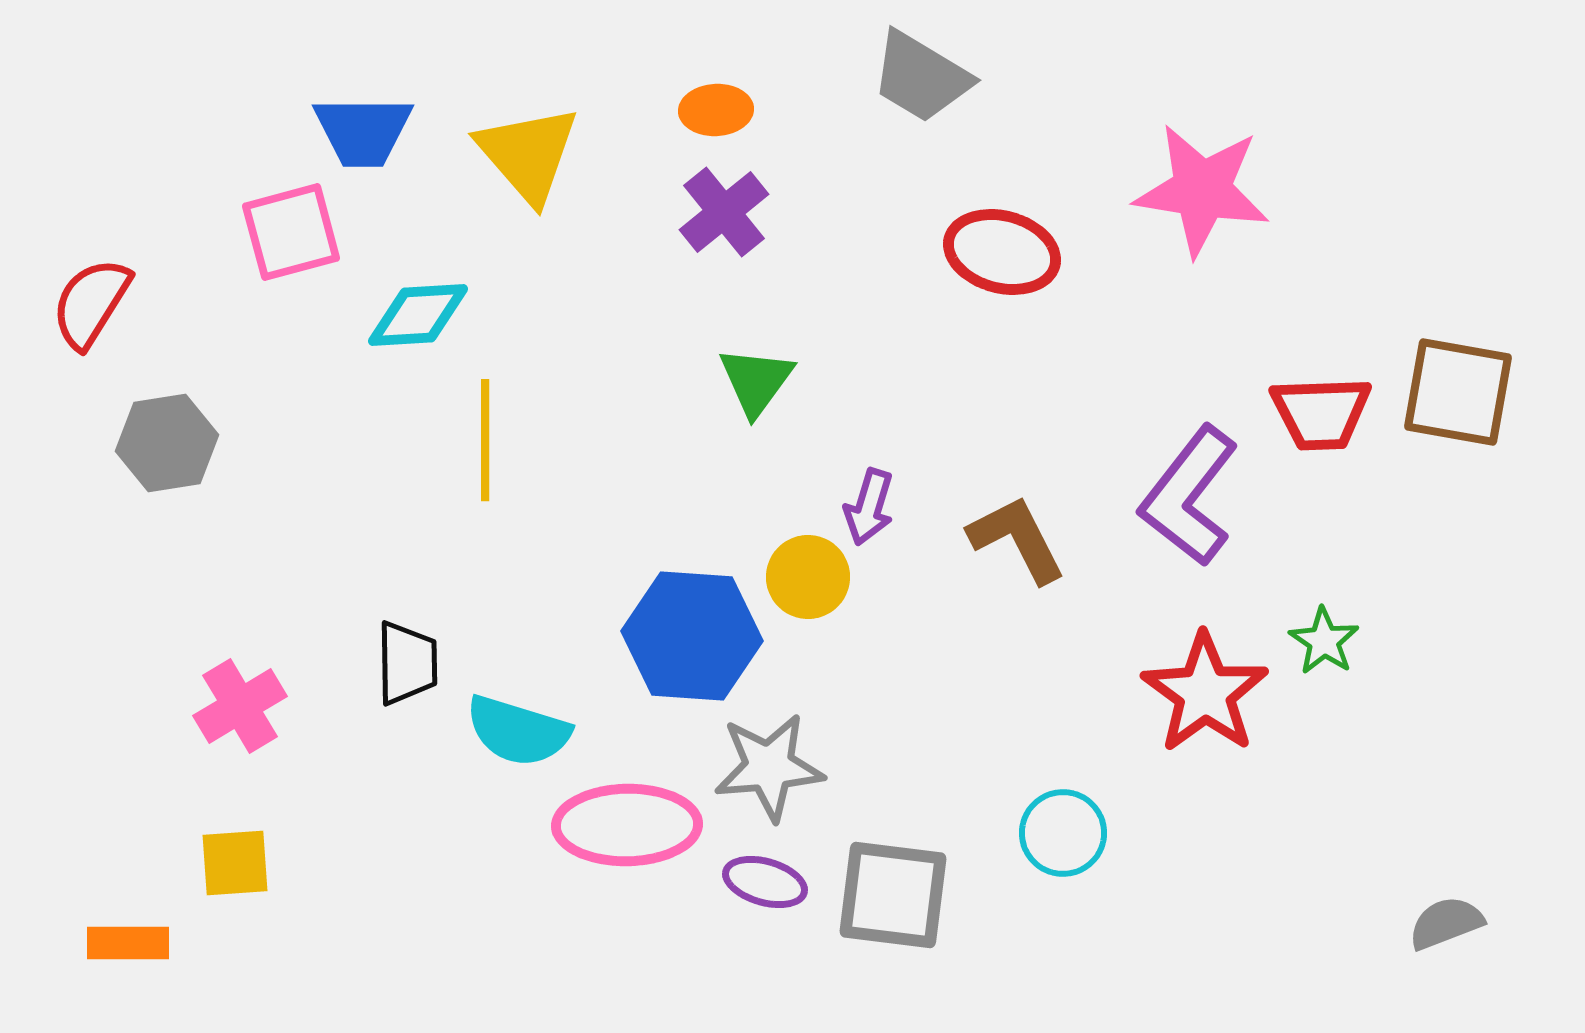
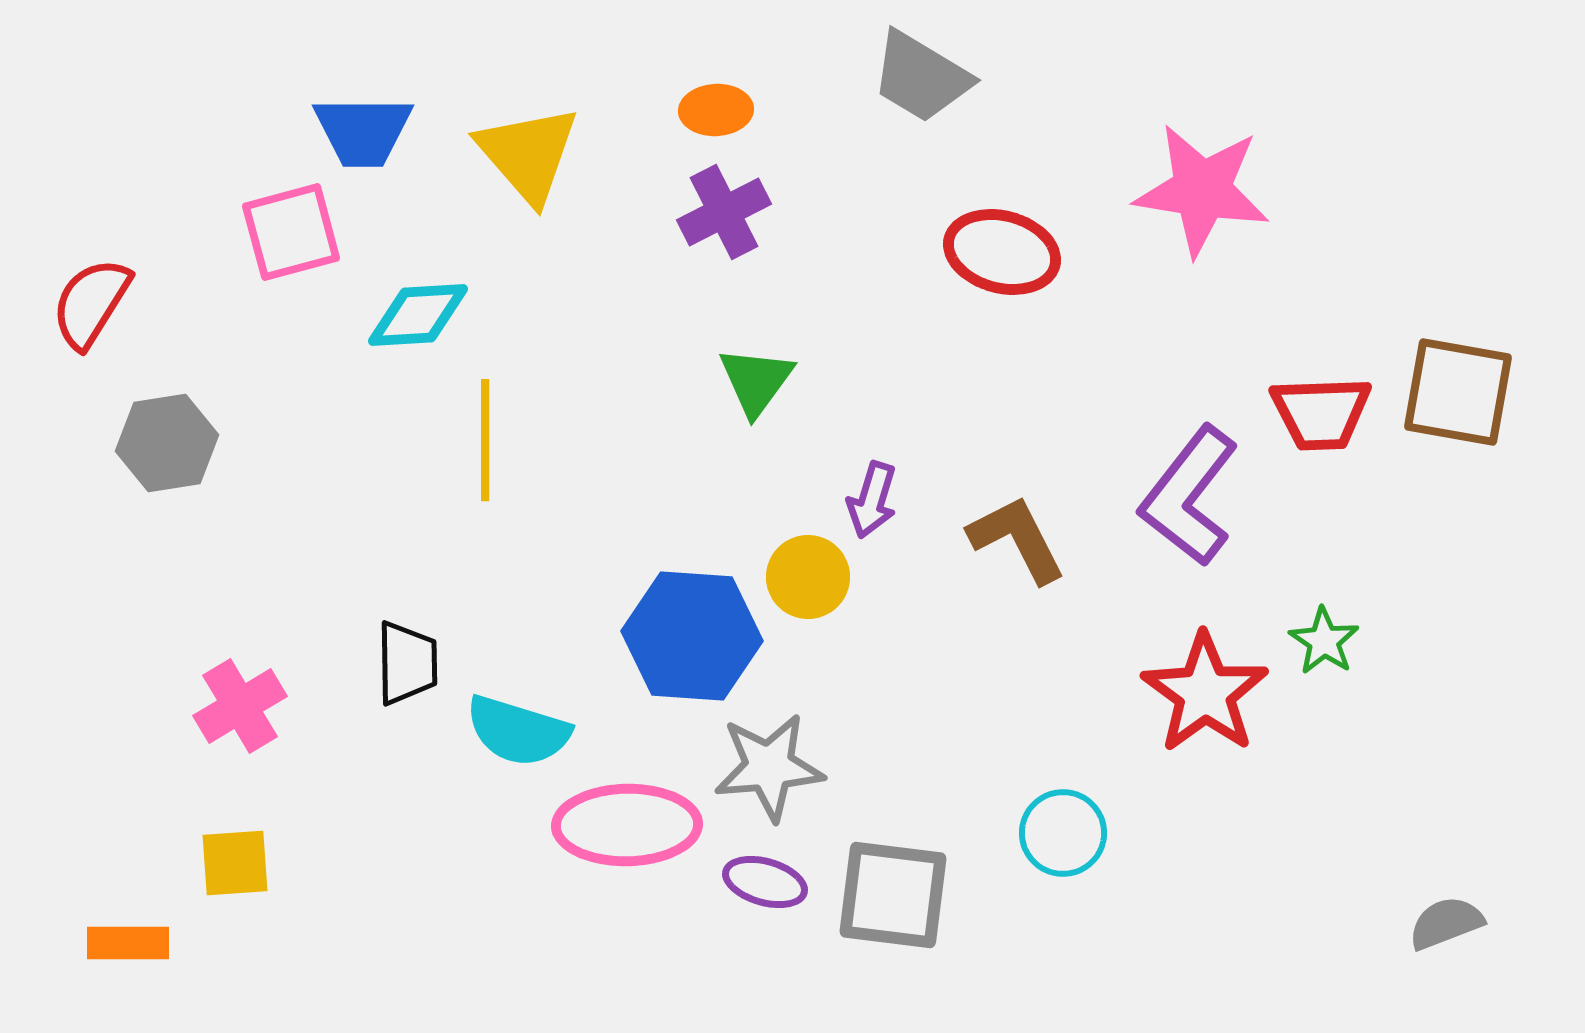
purple cross: rotated 12 degrees clockwise
purple arrow: moved 3 px right, 7 px up
